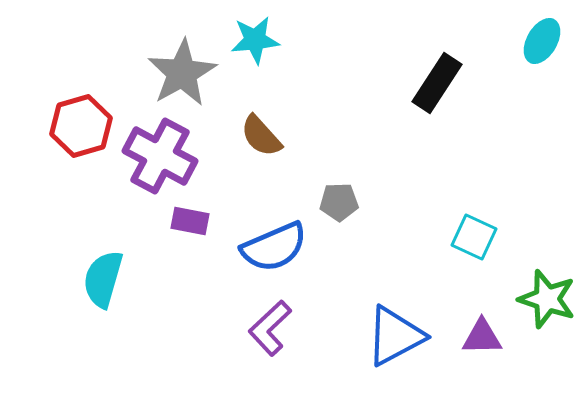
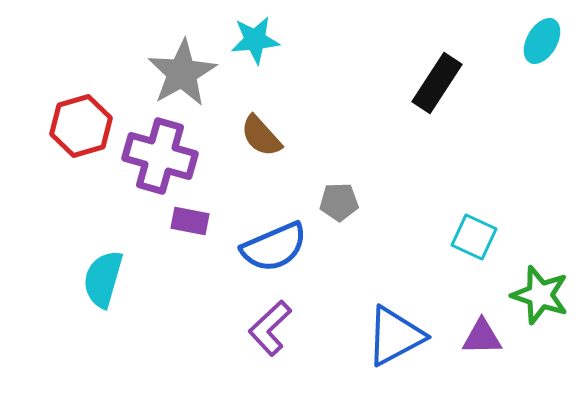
purple cross: rotated 12 degrees counterclockwise
green star: moved 7 px left, 4 px up
